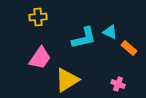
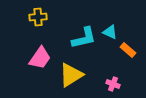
orange rectangle: moved 1 px left, 2 px down
yellow triangle: moved 4 px right, 5 px up
pink cross: moved 5 px left
